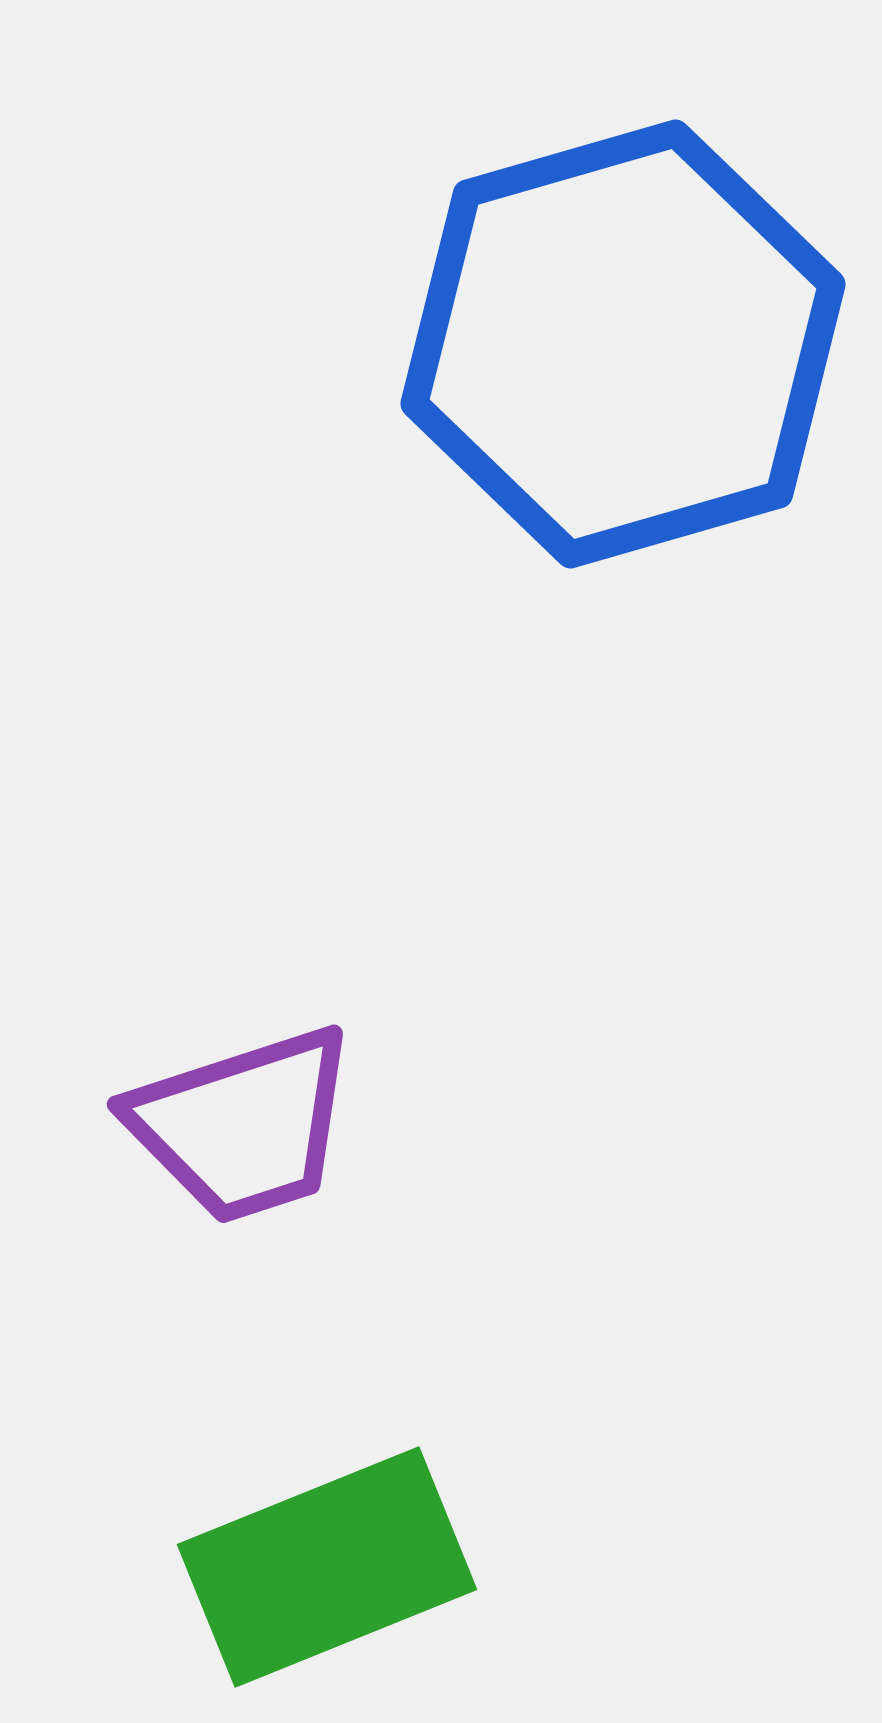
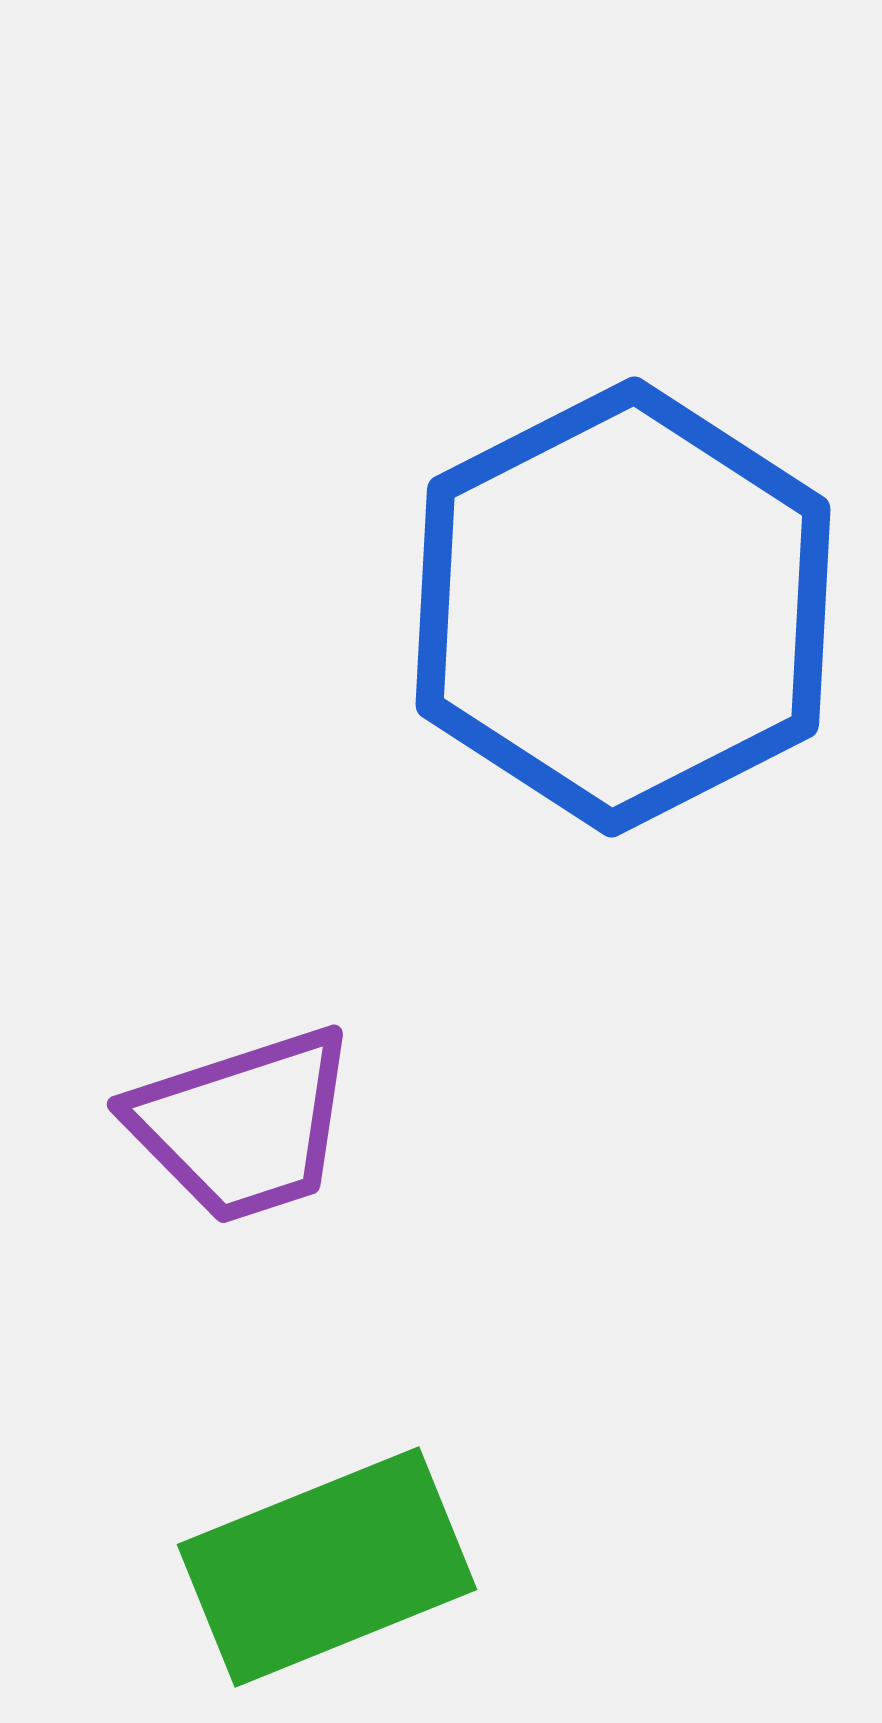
blue hexagon: moved 263 px down; rotated 11 degrees counterclockwise
